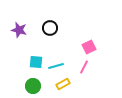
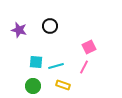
black circle: moved 2 px up
yellow rectangle: moved 1 px down; rotated 48 degrees clockwise
